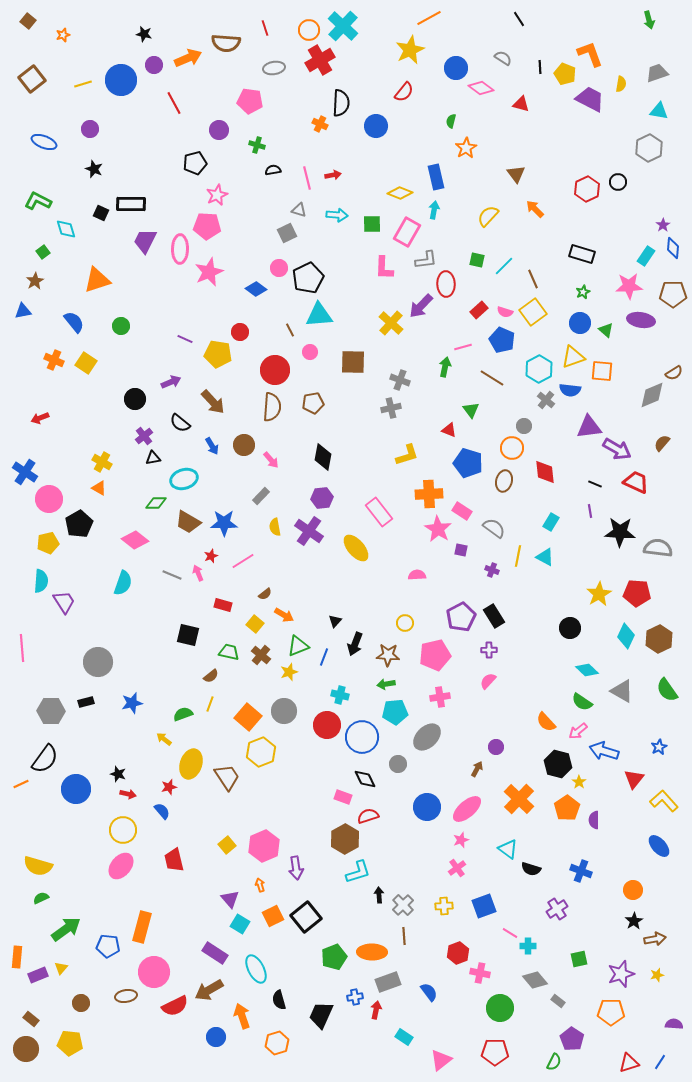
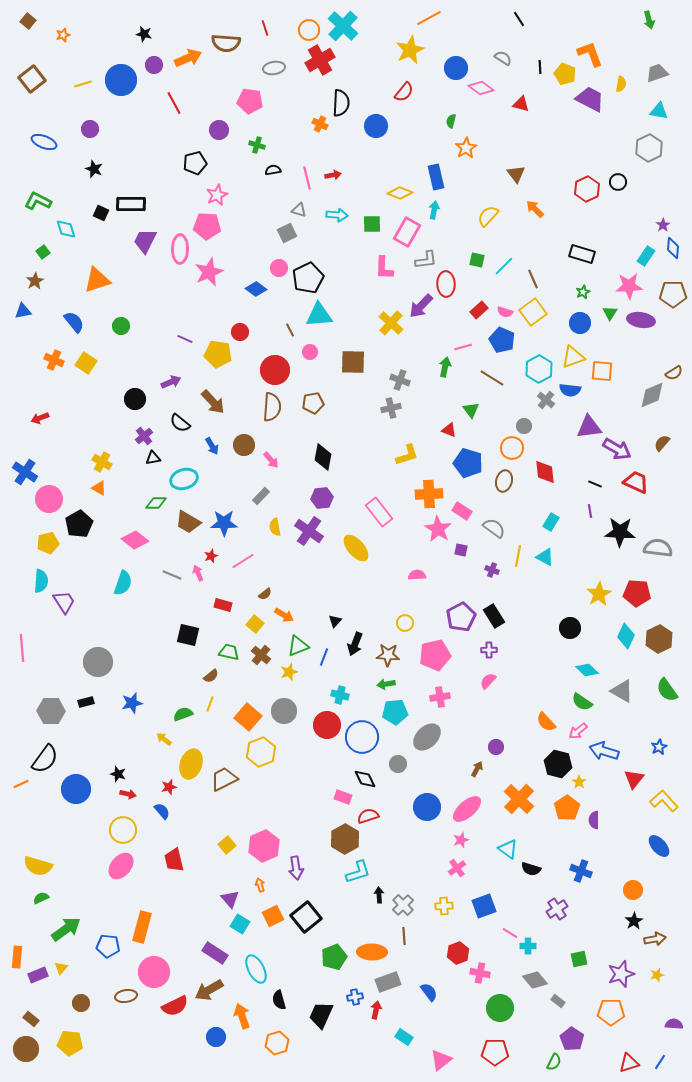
green triangle at (606, 330): moved 4 px right, 17 px up; rotated 21 degrees clockwise
brown trapezoid at (227, 777): moved 3 px left, 2 px down; rotated 84 degrees counterclockwise
